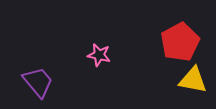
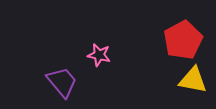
red pentagon: moved 3 px right, 2 px up
purple trapezoid: moved 24 px right
